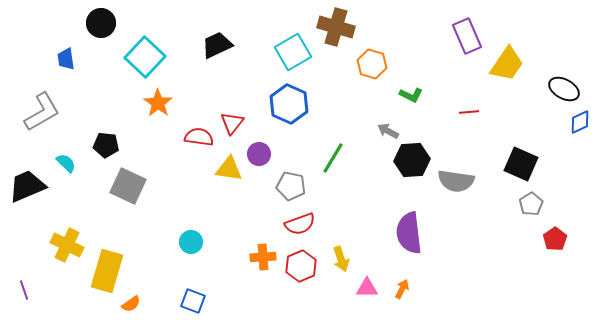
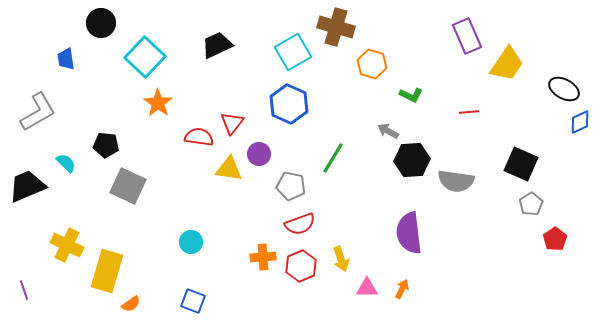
gray L-shape at (42, 112): moved 4 px left
